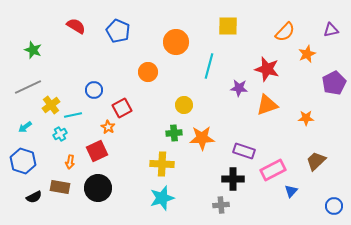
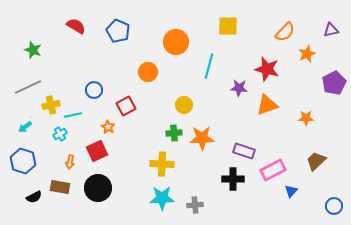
yellow cross at (51, 105): rotated 24 degrees clockwise
red square at (122, 108): moved 4 px right, 2 px up
cyan star at (162, 198): rotated 15 degrees clockwise
gray cross at (221, 205): moved 26 px left
